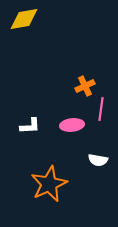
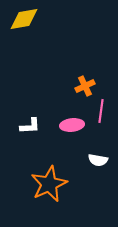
pink line: moved 2 px down
